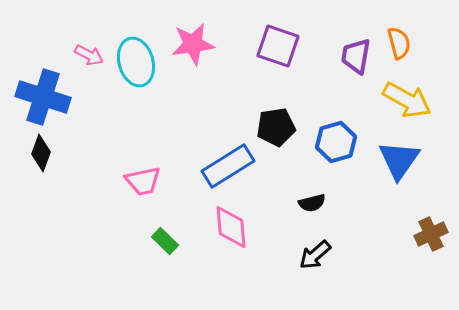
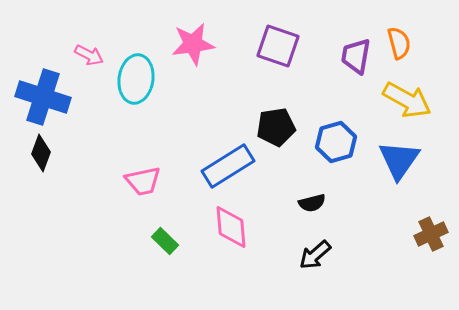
cyan ellipse: moved 17 px down; rotated 24 degrees clockwise
